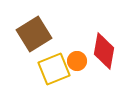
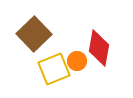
brown square: rotated 12 degrees counterclockwise
red diamond: moved 5 px left, 3 px up
